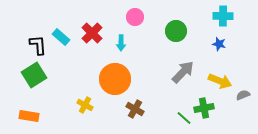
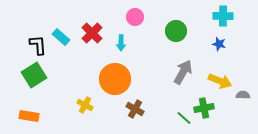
gray arrow: rotated 15 degrees counterclockwise
gray semicircle: rotated 24 degrees clockwise
